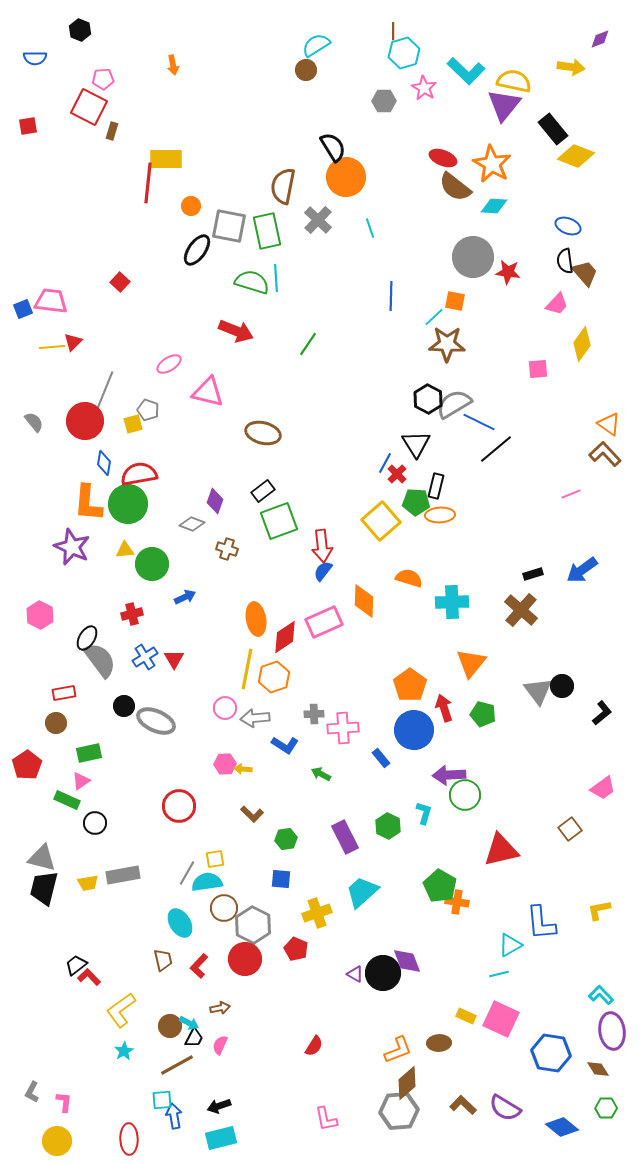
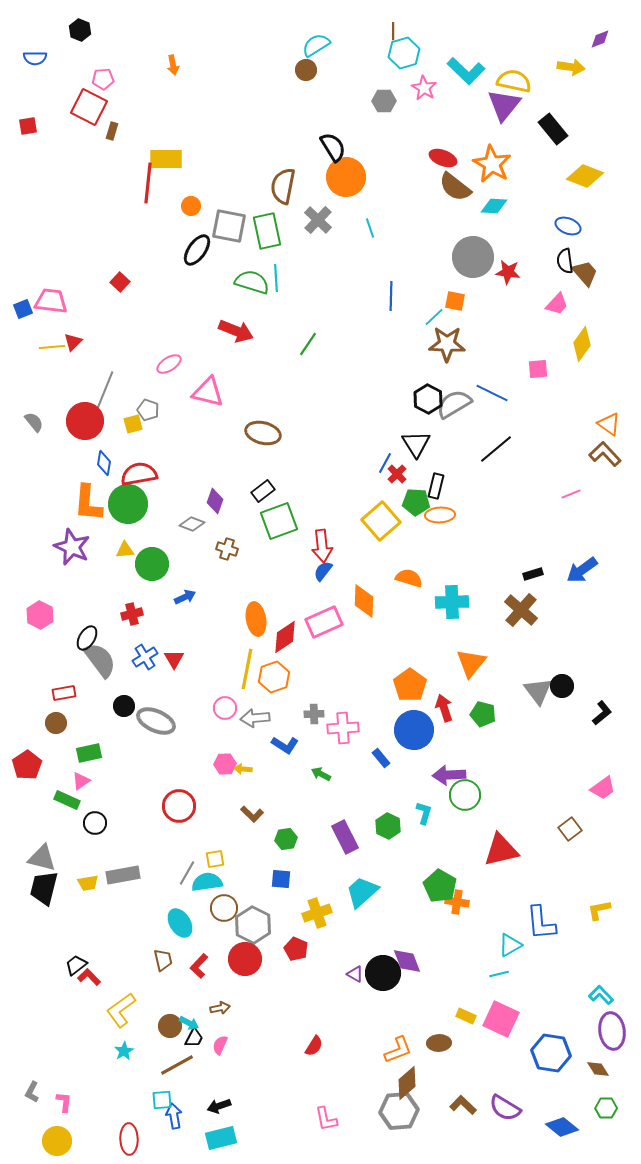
yellow diamond at (576, 156): moved 9 px right, 20 px down
blue line at (479, 422): moved 13 px right, 29 px up
